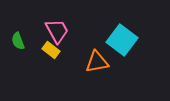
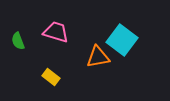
pink trapezoid: moved 1 px left, 1 px down; rotated 44 degrees counterclockwise
yellow rectangle: moved 27 px down
orange triangle: moved 1 px right, 5 px up
